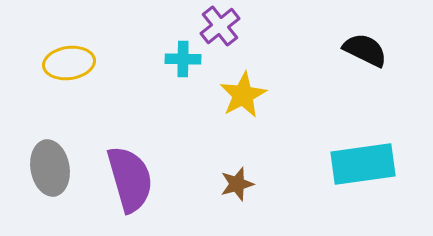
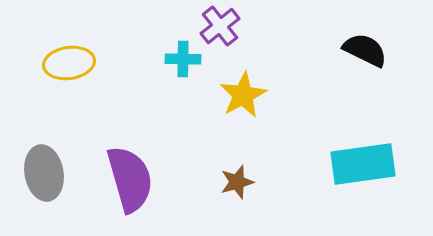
gray ellipse: moved 6 px left, 5 px down
brown star: moved 2 px up
